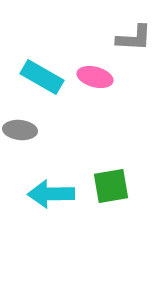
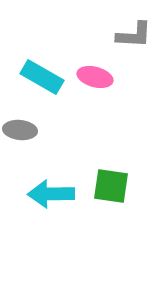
gray L-shape: moved 3 px up
green square: rotated 18 degrees clockwise
